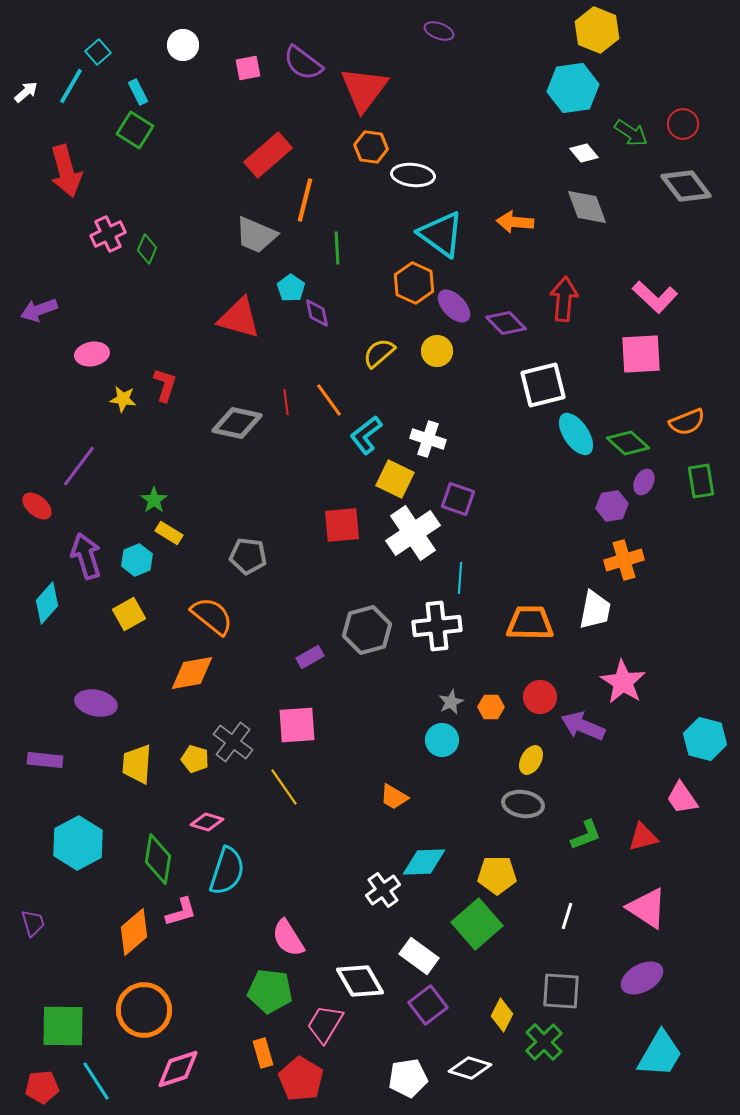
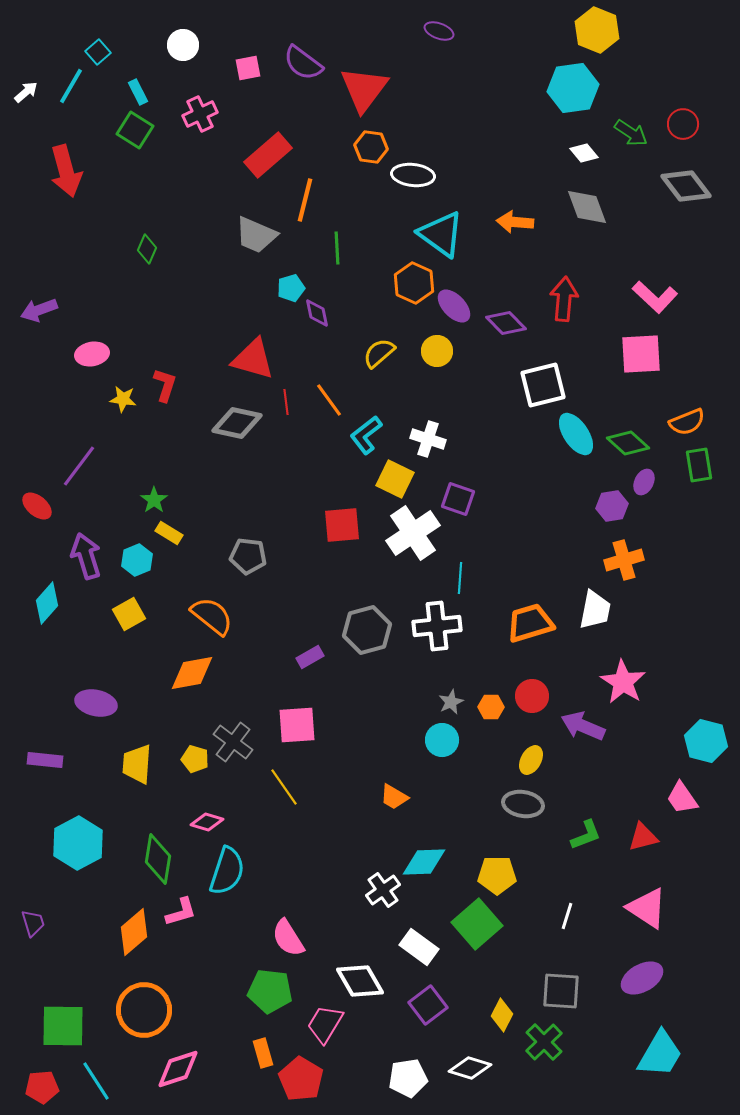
pink cross at (108, 234): moved 92 px right, 120 px up
cyan pentagon at (291, 288): rotated 20 degrees clockwise
red triangle at (239, 318): moved 14 px right, 41 px down
green rectangle at (701, 481): moved 2 px left, 16 px up
orange trapezoid at (530, 623): rotated 18 degrees counterclockwise
red circle at (540, 697): moved 8 px left, 1 px up
cyan hexagon at (705, 739): moved 1 px right, 2 px down
white rectangle at (419, 956): moved 9 px up
